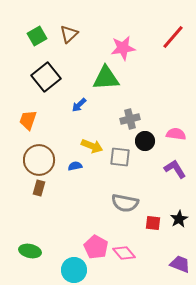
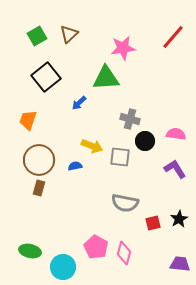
blue arrow: moved 2 px up
gray cross: rotated 30 degrees clockwise
red square: rotated 21 degrees counterclockwise
pink diamond: rotated 55 degrees clockwise
purple trapezoid: rotated 15 degrees counterclockwise
cyan circle: moved 11 px left, 3 px up
